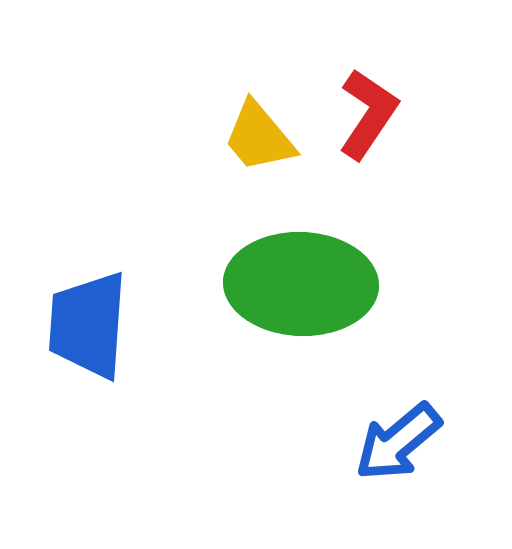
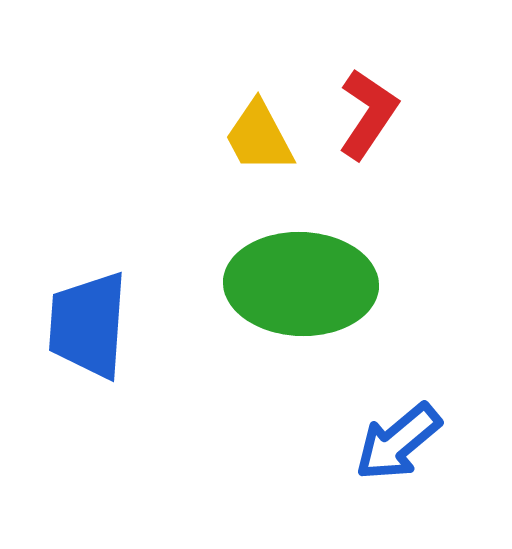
yellow trapezoid: rotated 12 degrees clockwise
